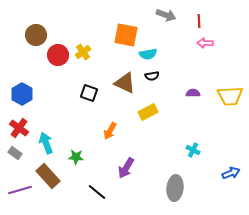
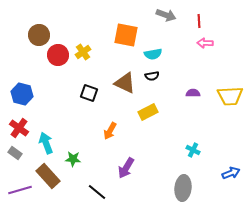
brown circle: moved 3 px right
cyan semicircle: moved 5 px right
blue hexagon: rotated 15 degrees counterclockwise
green star: moved 3 px left, 2 px down
gray ellipse: moved 8 px right
